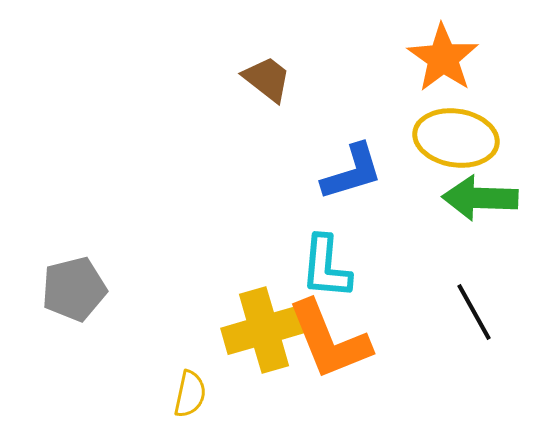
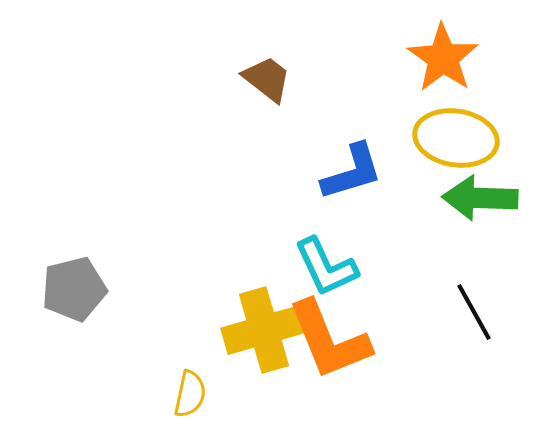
cyan L-shape: rotated 30 degrees counterclockwise
